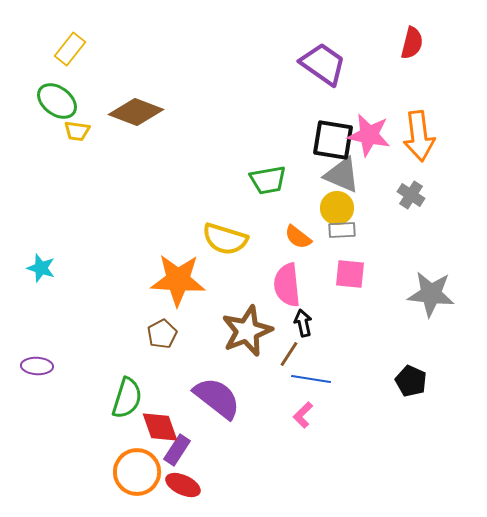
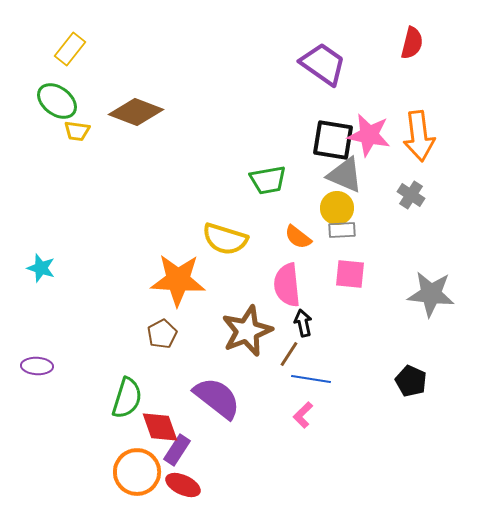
gray triangle: moved 3 px right
